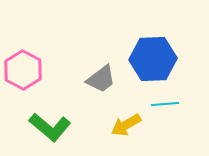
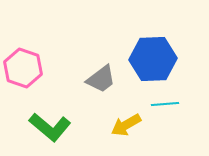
pink hexagon: moved 2 px up; rotated 9 degrees counterclockwise
